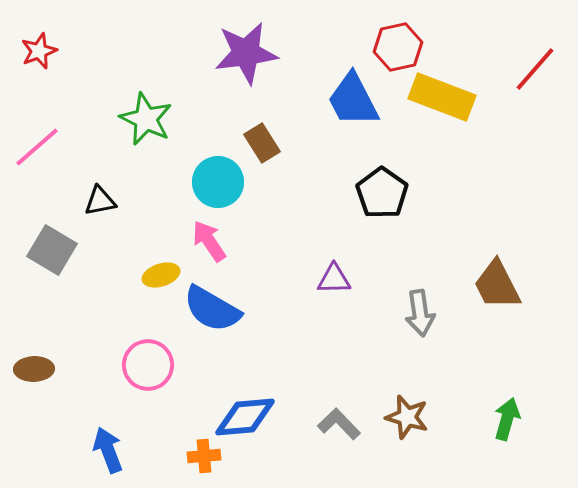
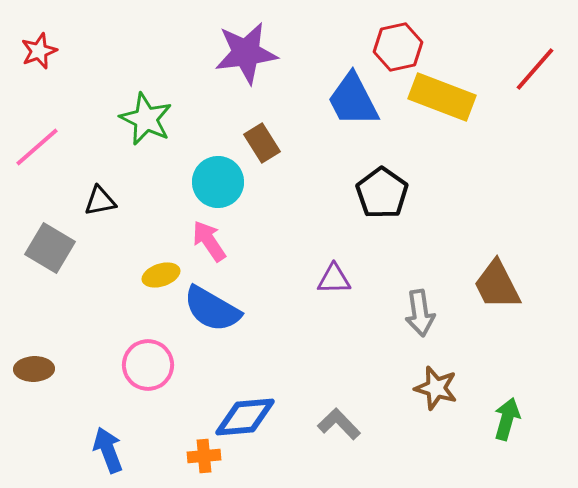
gray square: moved 2 px left, 2 px up
brown star: moved 29 px right, 29 px up
